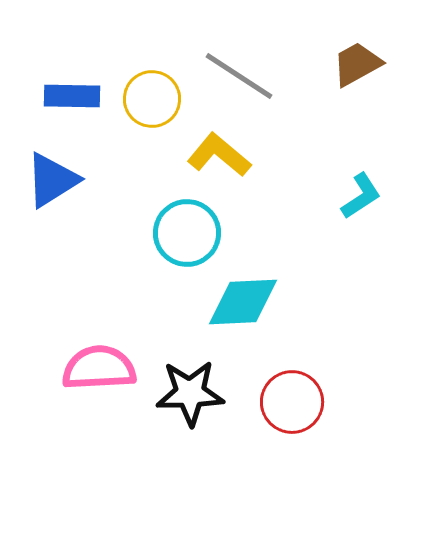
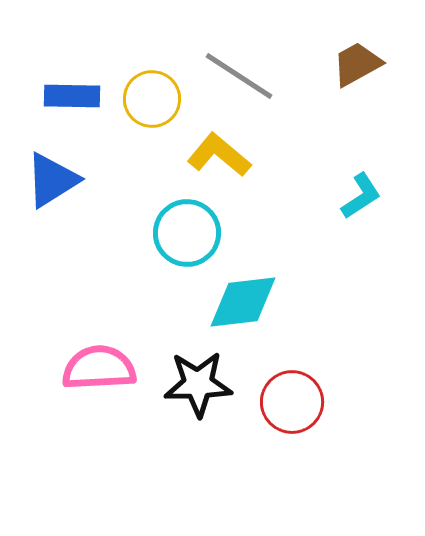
cyan diamond: rotated 4 degrees counterclockwise
black star: moved 8 px right, 9 px up
